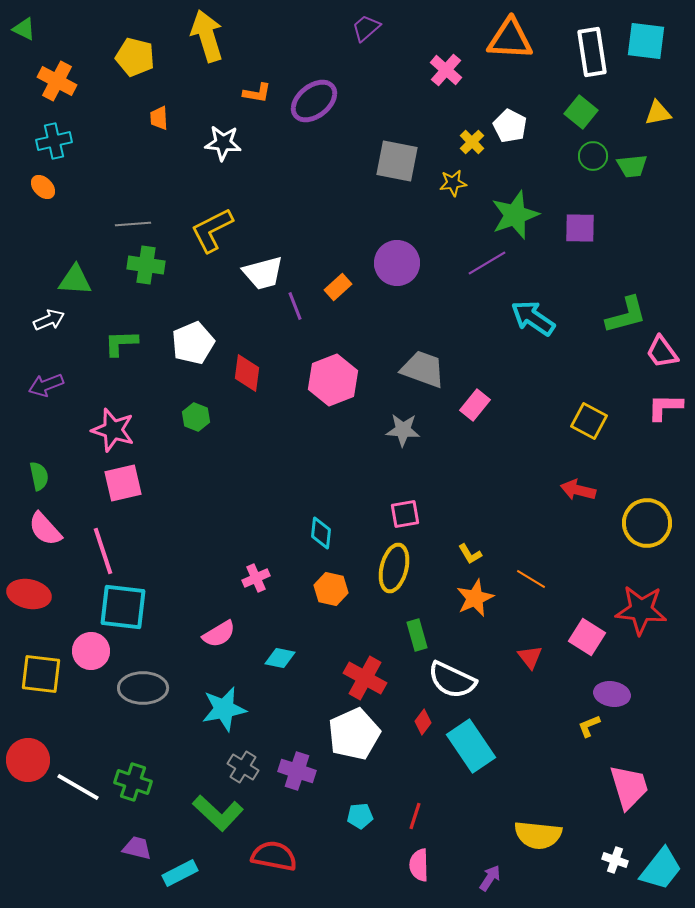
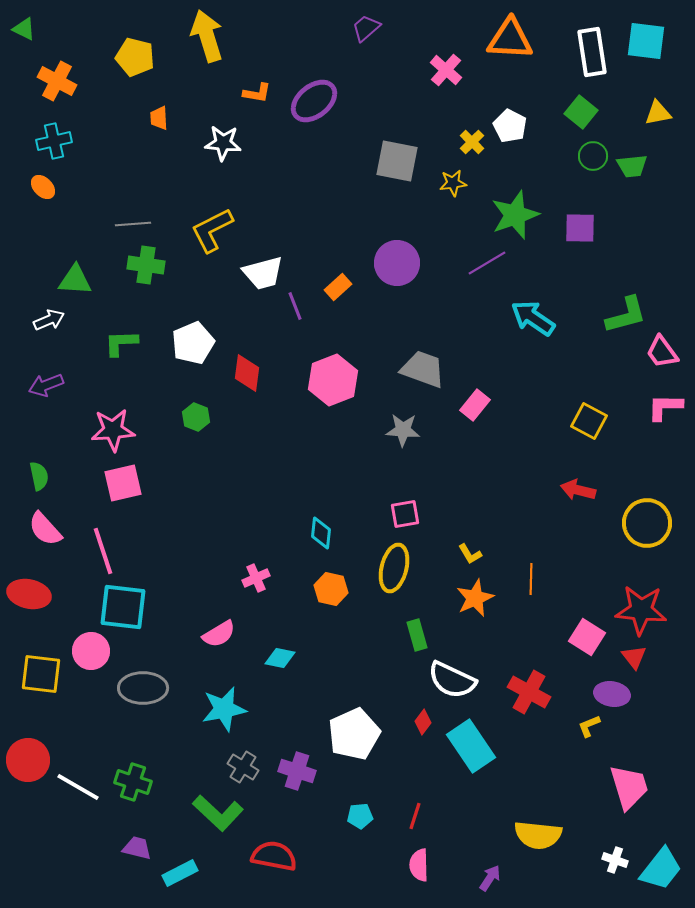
pink star at (113, 430): rotated 21 degrees counterclockwise
orange line at (531, 579): rotated 60 degrees clockwise
red triangle at (530, 657): moved 104 px right
red cross at (365, 678): moved 164 px right, 14 px down
